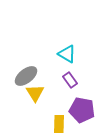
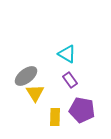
yellow rectangle: moved 4 px left, 7 px up
